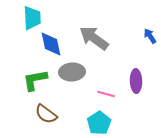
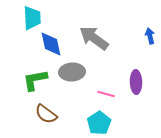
blue arrow: rotated 21 degrees clockwise
purple ellipse: moved 1 px down
